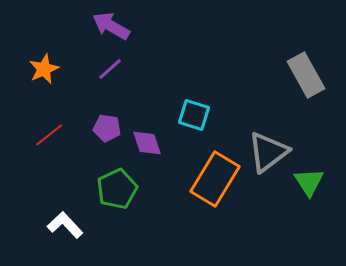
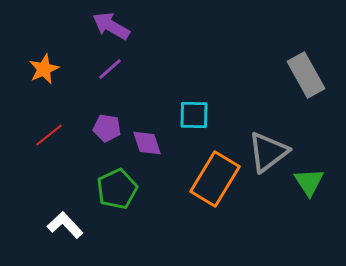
cyan square: rotated 16 degrees counterclockwise
